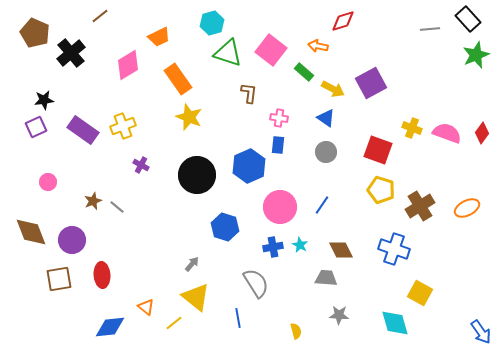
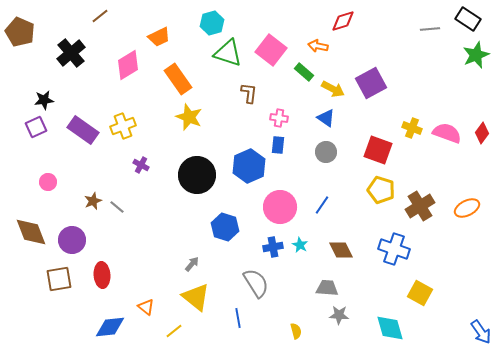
black rectangle at (468, 19): rotated 15 degrees counterclockwise
brown pentagon at (35, 33): moved 15 px left, 1 px up
gray trapezoid at (326, 278): moved 1 px right, 10 px down
yellow line at (174, 323): moved 8 px down
cyan diamond at (395, 323): moved 5 px left, 5 px down
